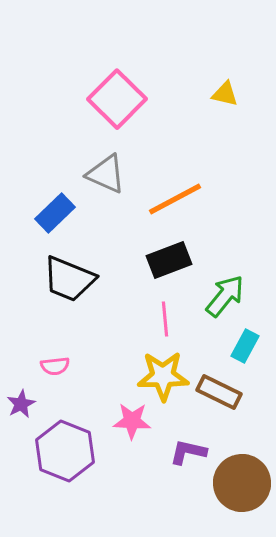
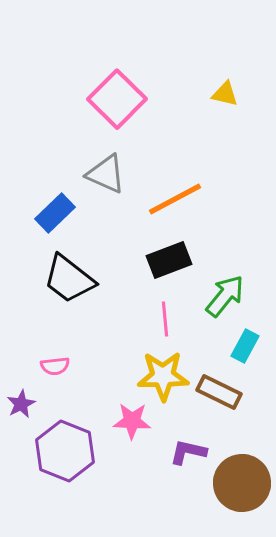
black trapezoid: rotated 16 degrees clockwise
